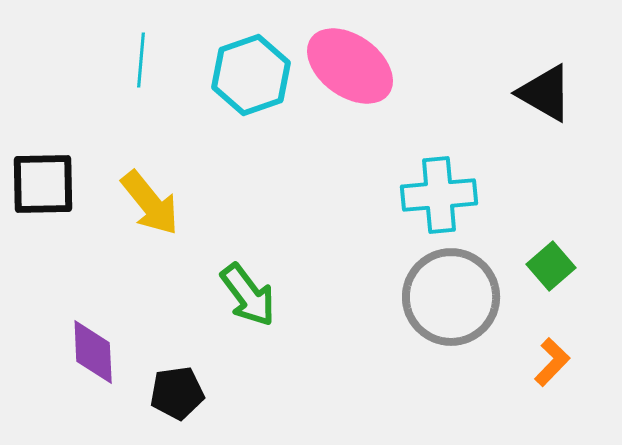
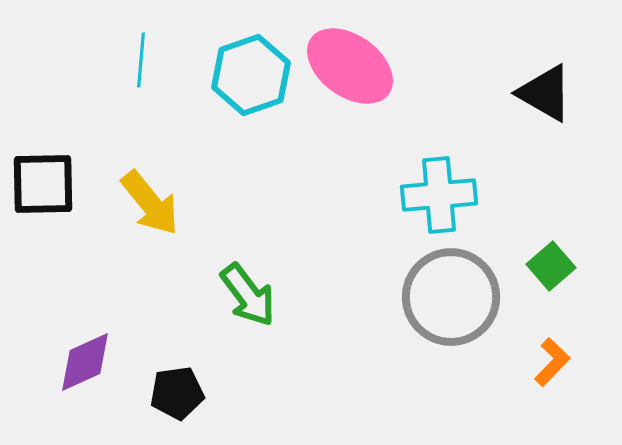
purple diamond: moved 8 px left, 10 px down; rotated 68 degrees clockwise
